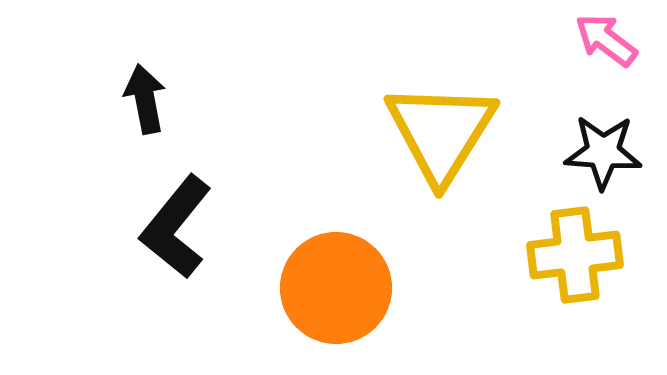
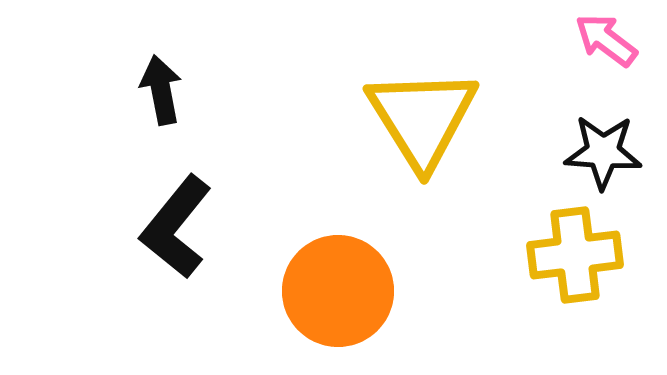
black arrow: moved 16 px right, 9 px up
yellow triangle: moved 19 px left, 14 px up; rotated 4 degrees counterclockwise
orange circle: moved 2 px right, 3 px down
